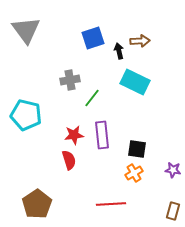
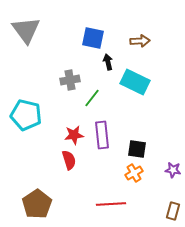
blue square: rotated 30 degrees clockwise
black arrow: moved 11 px left, 11 px down
